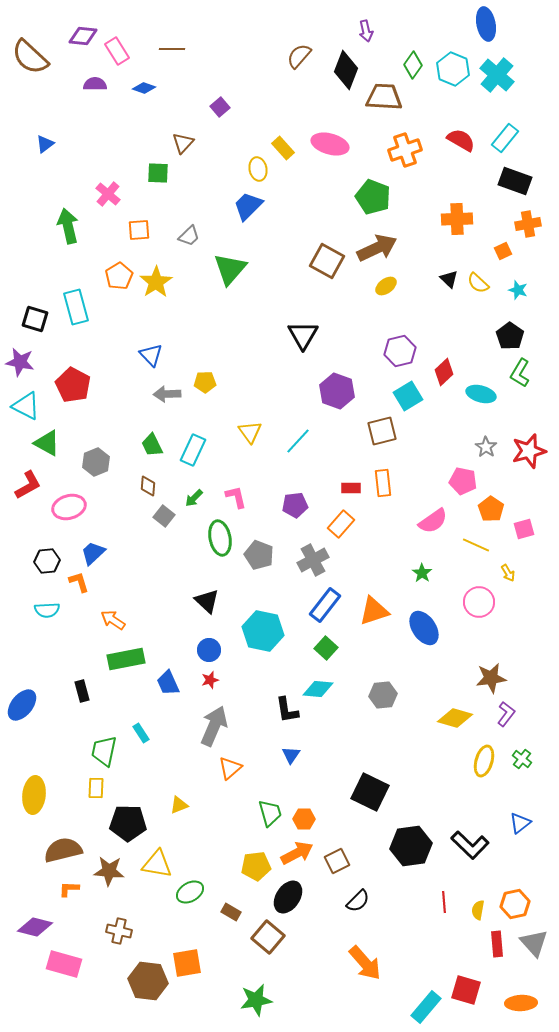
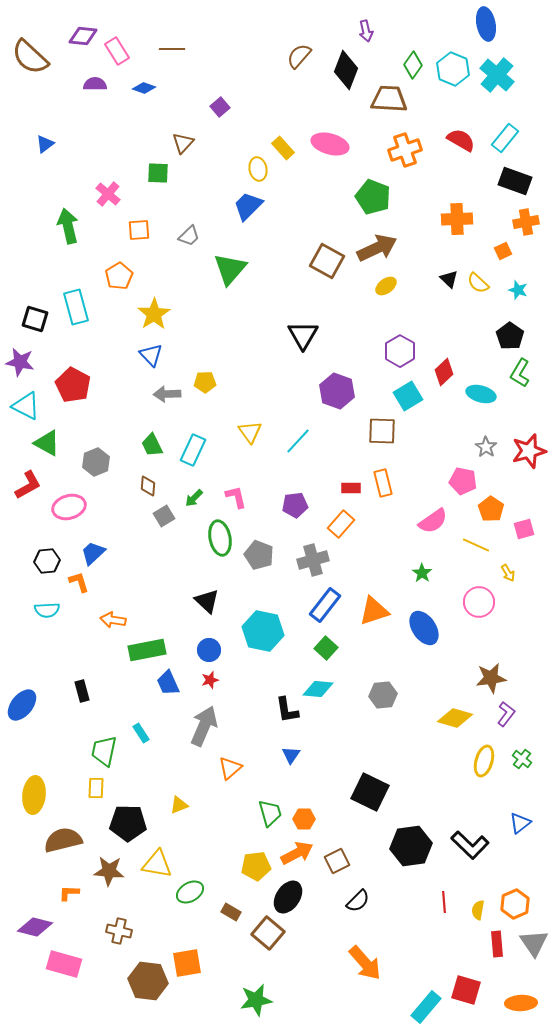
brown trapezoid at (384, 97): moved 5 px right, 2 px down
orange cross at (528, 224): moved 2 px left, 2 px up
yellow star at (156, 282): moved 2 px left, 32 px down
purple hexagon at (400, 351): rotated 16 degrees counterclockwise
brown square at (382, 431): rotated 16 degrees clockwise
orange rectangle at (383, 483): rotated 8 degrees counterclockwise
gray square at (164, 516): rotated 20 degrees clockwise
gray cross at (313, 560): rotated 12 degrees clockwise
orange arrow at (113, 620): rotated 25 degrees counterclockwise
green rectangle at (126, 659): moved 21 px right, 9 px up
gray arrow at (214, 726): moved 10 px left
brown semicircle at (63, 850): moved 10 px up
orange L-shape at (69, 889): moved 4 px down
orange hexagon at (515, 904): rotated 12 degrees counterclockwise
brown square at (268, 937): moved 4 px up
gray triangle at (534, 943): rotated 8 degrees clockwise
